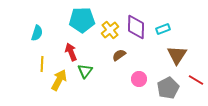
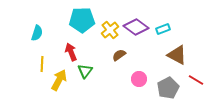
purple diamond: rotated 55 degrees counterclockwise
brown triangle: rotated 35 degrees counterclockwise
